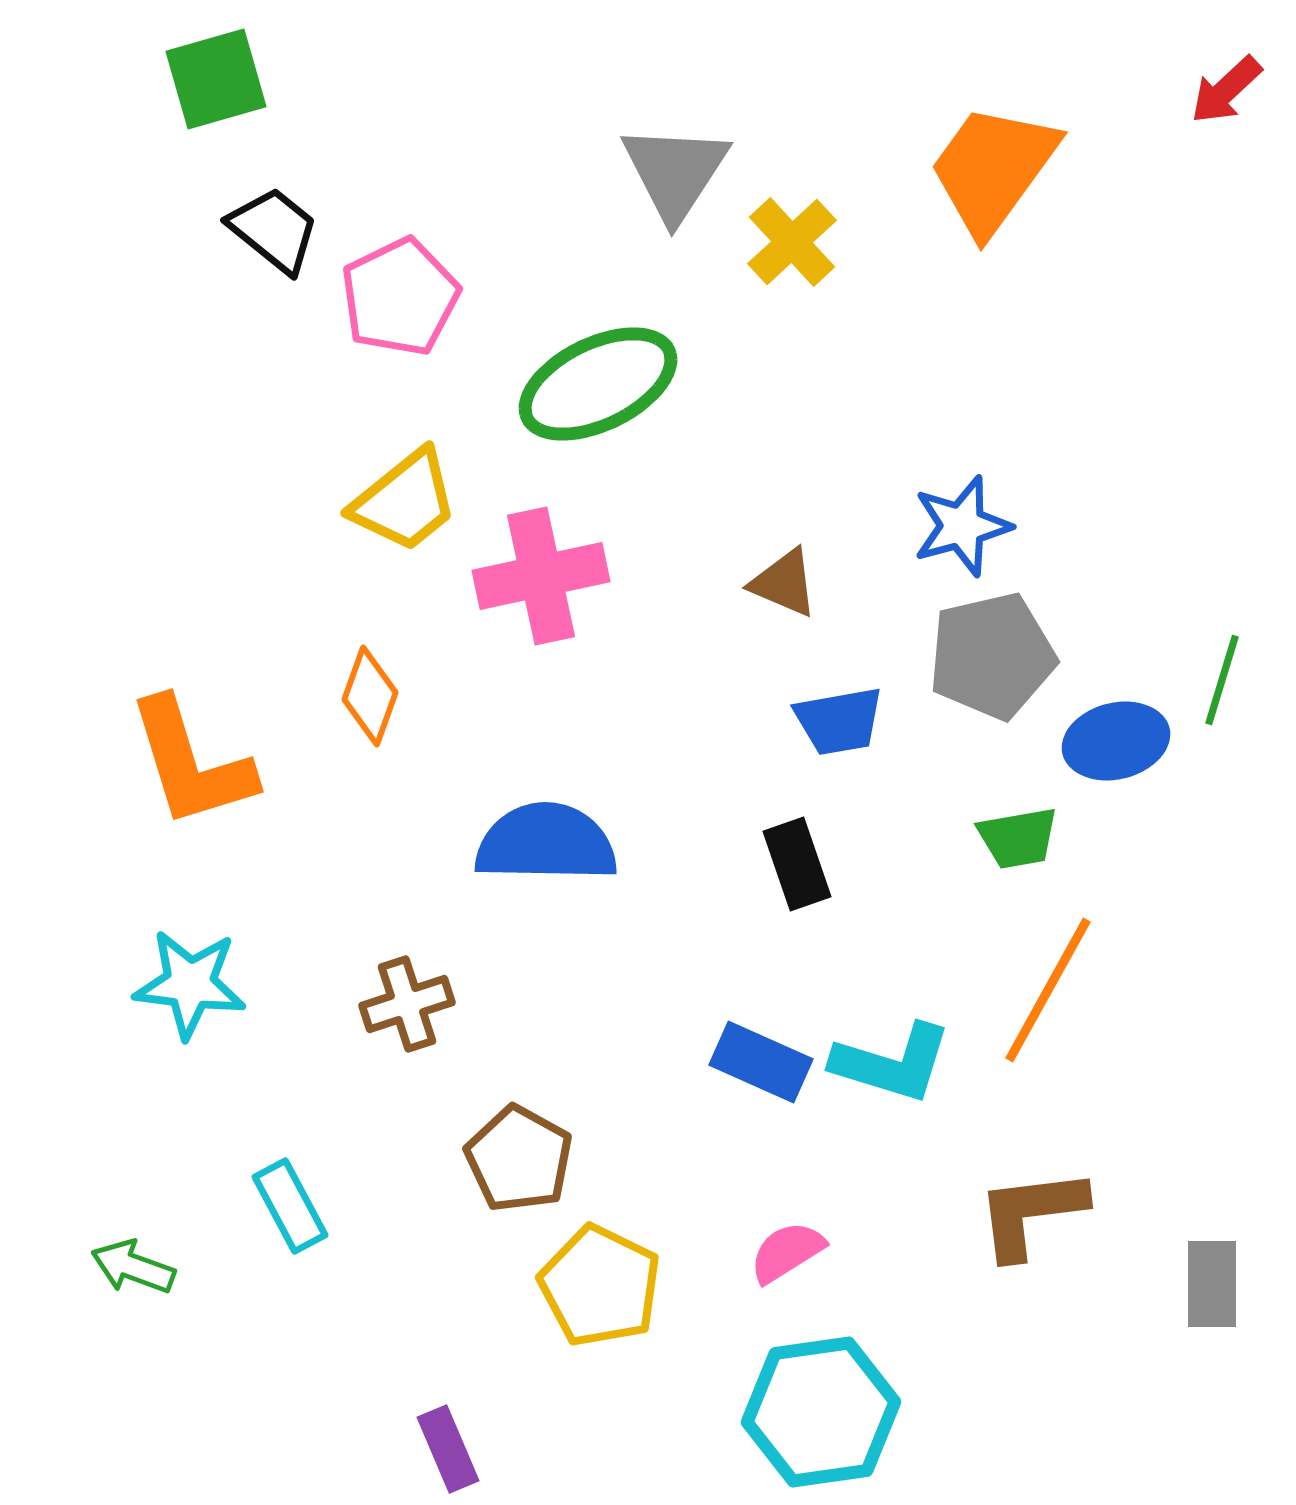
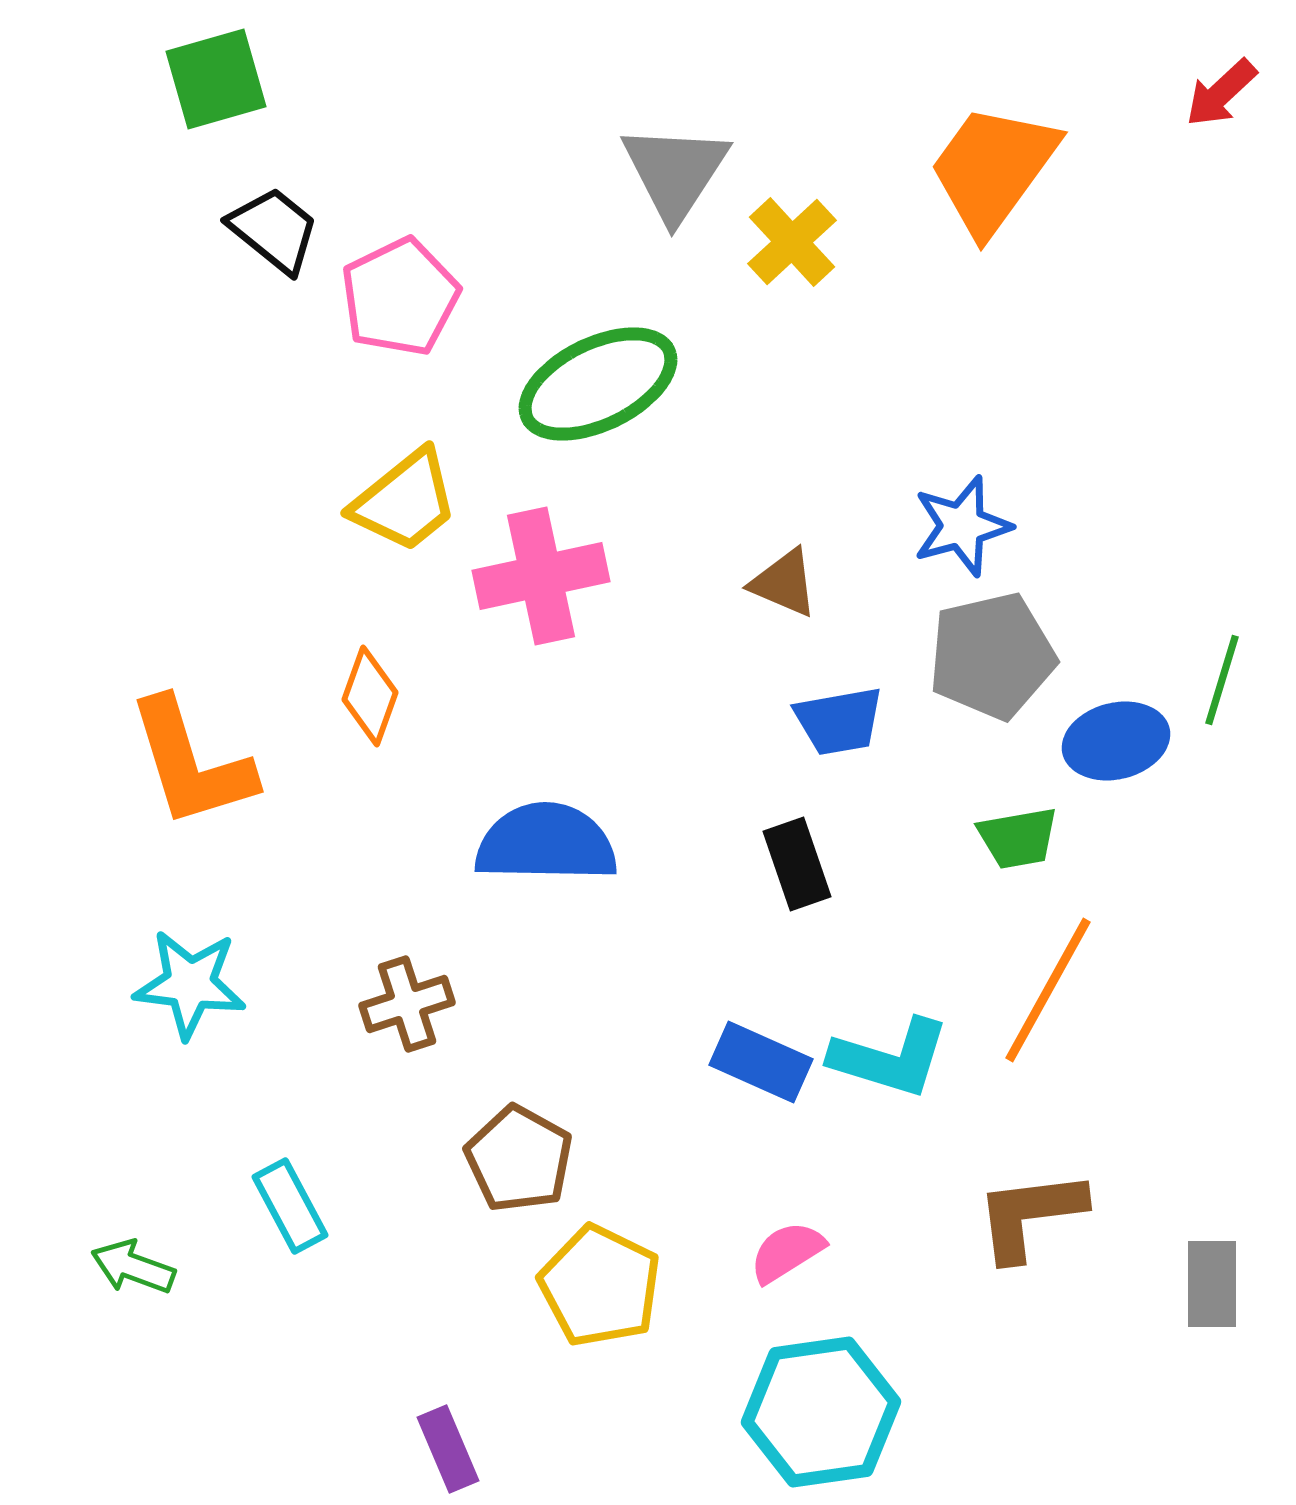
red arrow: moved 5 px left, 3 px down
cyan L-shape: moved 2 px left, 5 px up
brown L-shape: moved 1 px left, 2 px down
